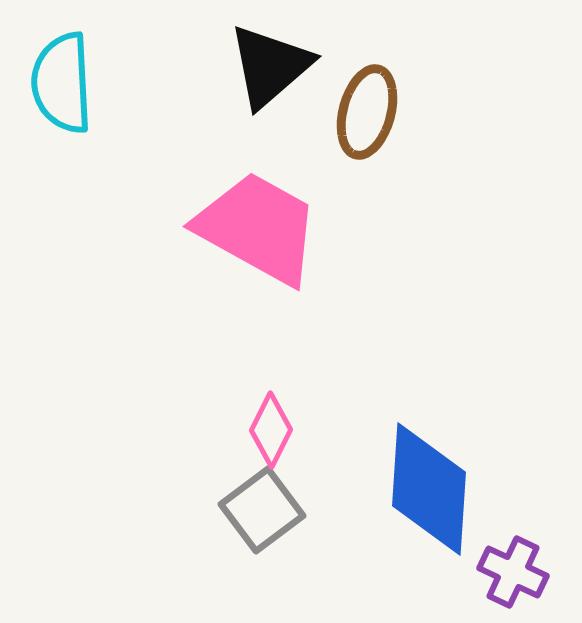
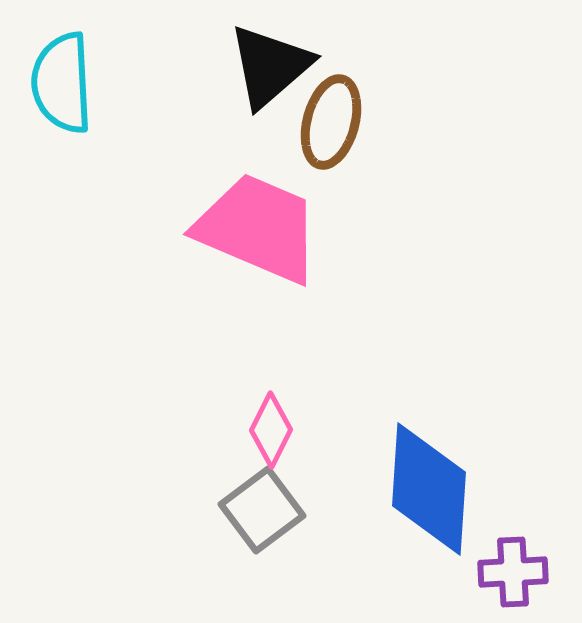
brown ellipse: moved 36 px left, 10 px down
pink trapezoid: rotated 6 degrees counterclockwise
purple cross: rotated 28 degrees counterclockwise
